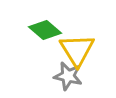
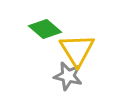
green diamond: moved 1 px up
